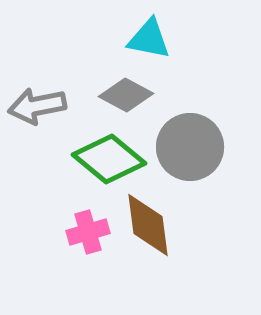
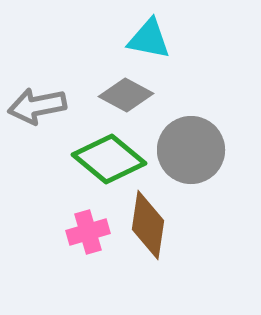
gray circle: moved 1 px right, 3 px down
brown diamond: rotated 16 degrees clockwise
